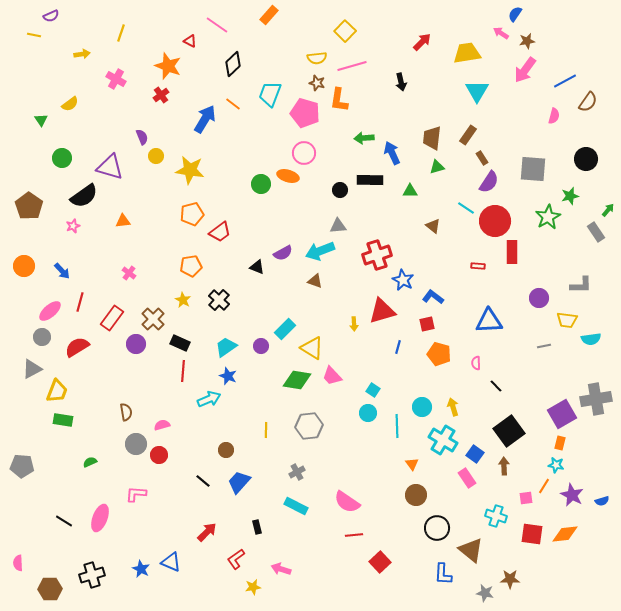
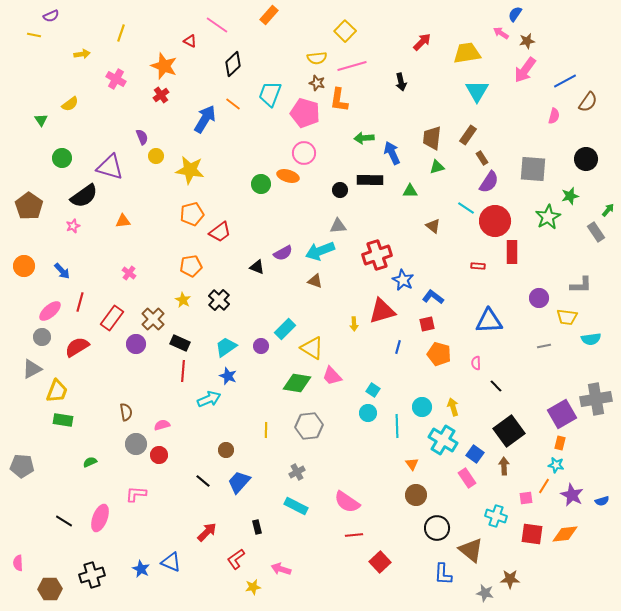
orange star at (168, 66): moved 4 px left
yellow trapezoid at (567, 320): moved 3 px up
green diamond at (297, 380): moved 3 px down
